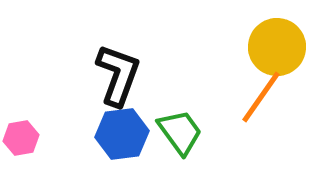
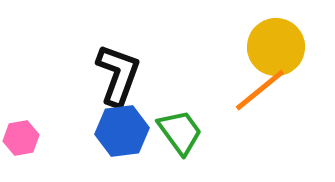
yellow circle: moved 1 px left
orange line: moved 1 px left, 7 px up; rotated 16 degrees clockwise
blue hexagon: moved 3 px up
